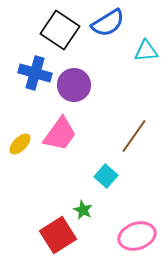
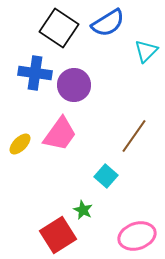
black square: moved 1 px left, 2 px up
cyan triangle: rotated 40 degrees counterclockwise
blue cross: rotated 8 degrees counterclockwise
